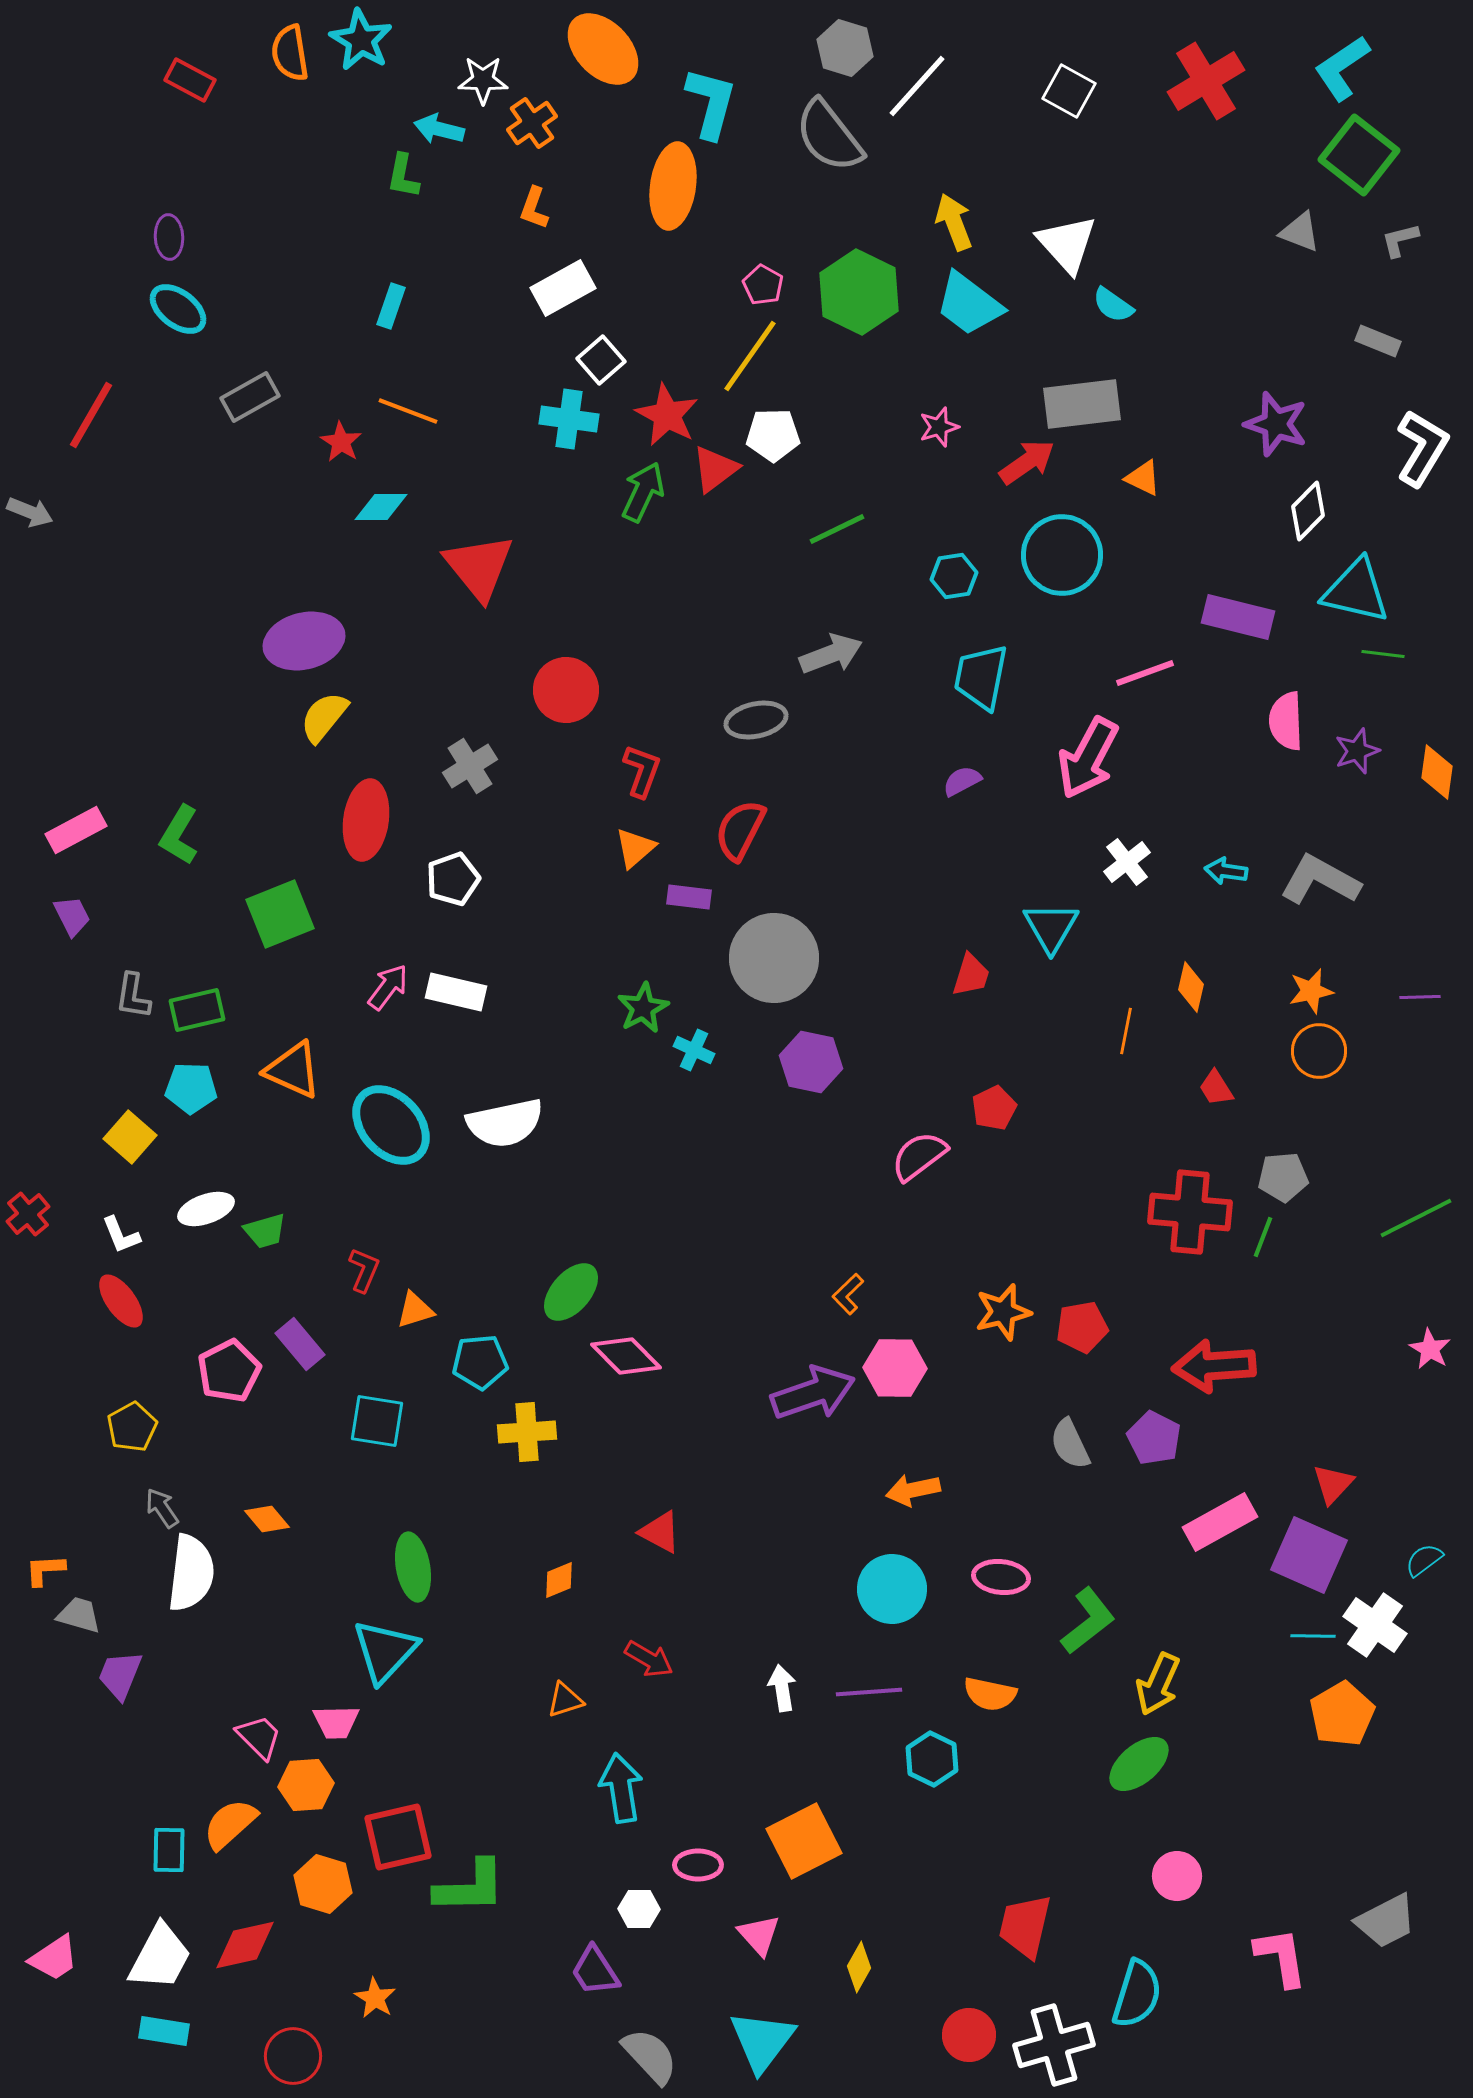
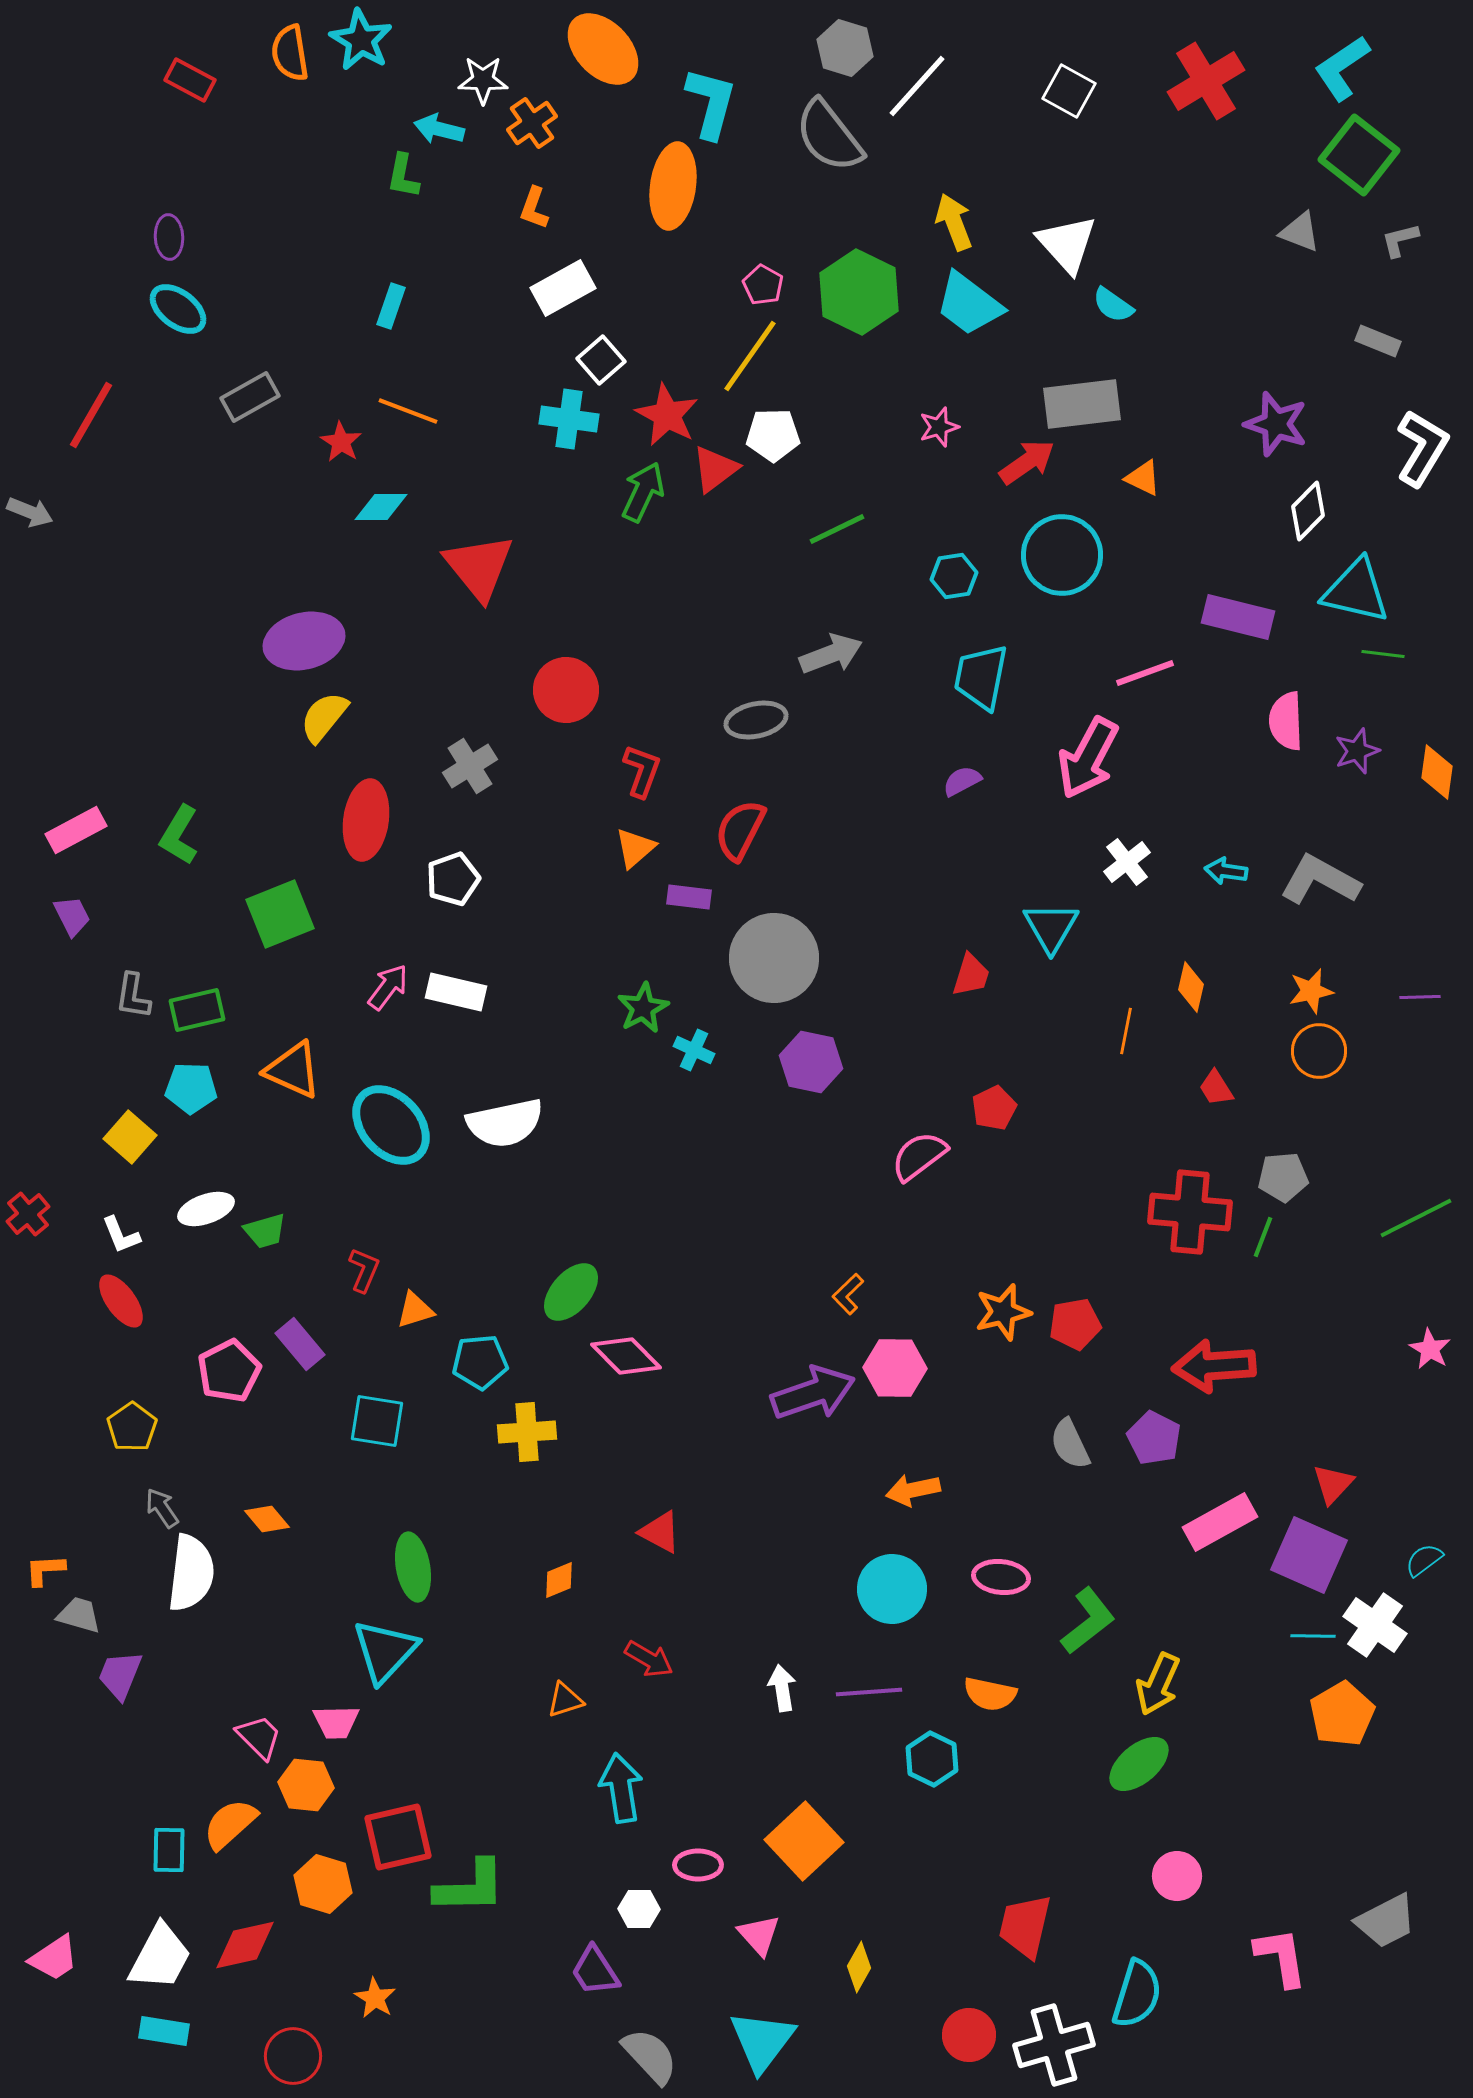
red pentagon at (1082, 1327): moved 7 px left, 3 px up
yellow pentagon at (132, 1427): rotated 6 degrees counterclockwise
orange hexagon at (306, 1785): rotated 10 degrees clockwise
orange square at (804, 1841): rotated 16 degrees counterclockwise
